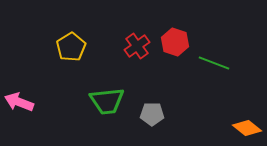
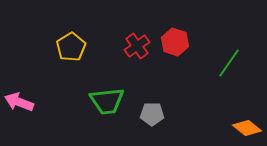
green line: moved 15 px right; rotated 76 degrees counterclockwise
